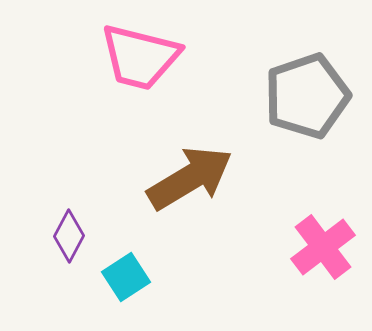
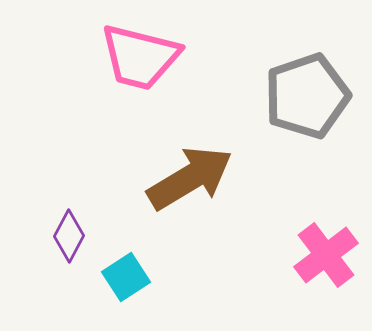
pink cross: moved 3 px right, 8 px down
